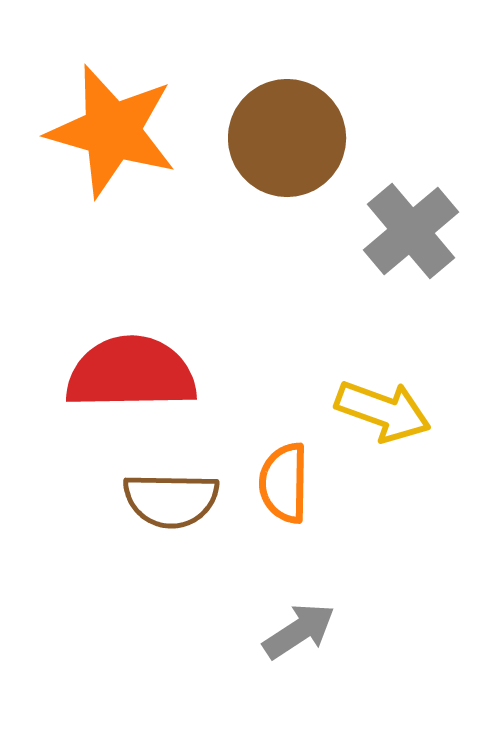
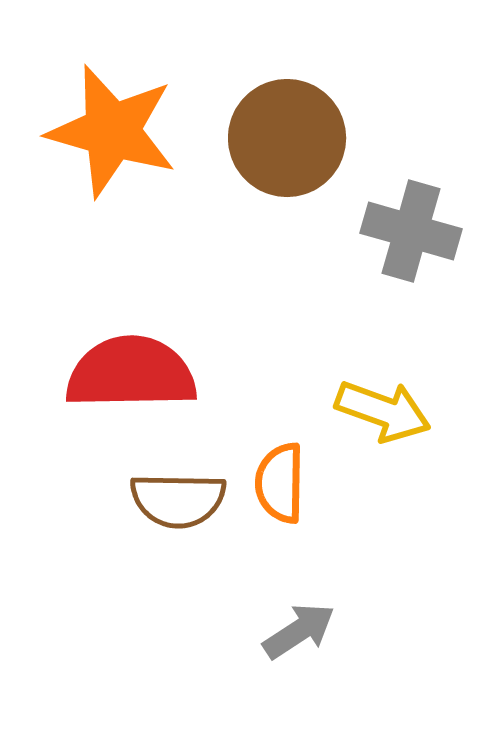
gray cross: rotated 34 degrees counterclockwise
orange semicircle: moved 4 px left
brown semicircle: moved 7 px right
